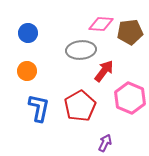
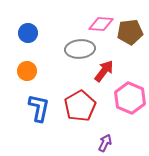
gray ellipse: moved 1 px left, 1 px up
